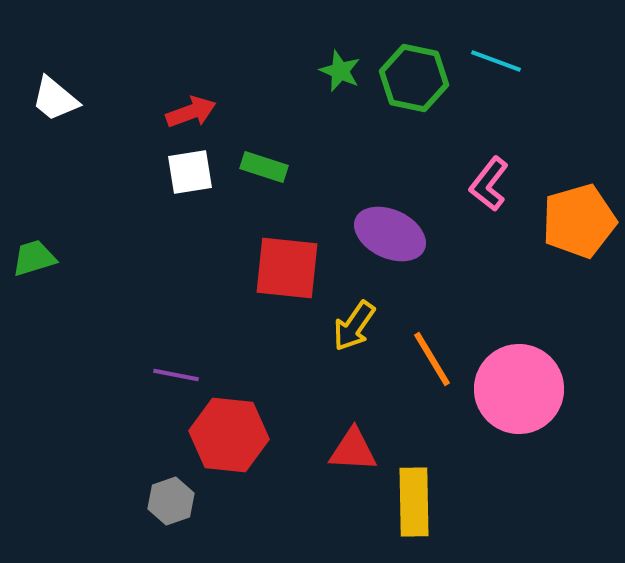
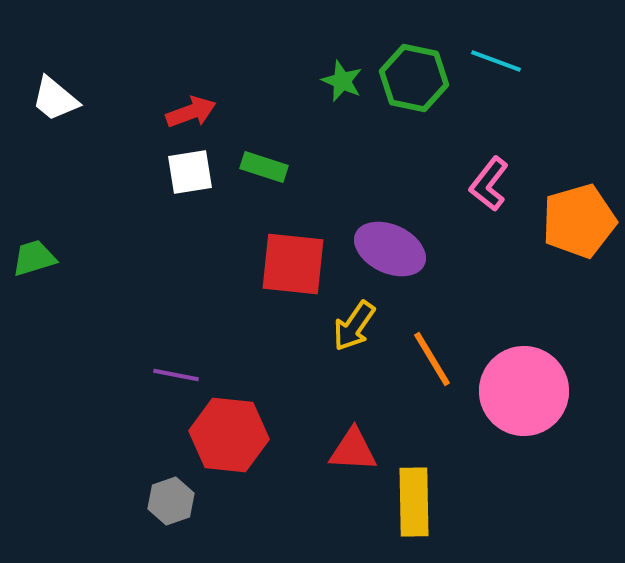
green star: moved 2 px right, 10 px down
purple ellipse: moved 15 px down
red square: moved 6 px right, 4 px up
pink circle: moved 5 px right, 2 px down
